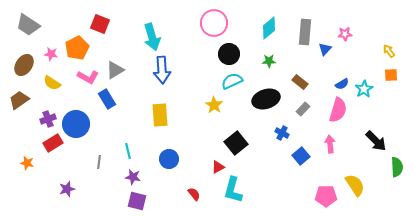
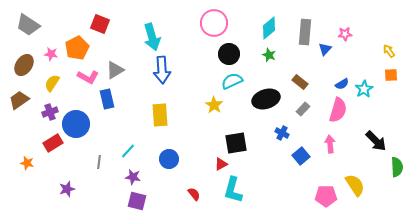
green star at (269, 61): moved 6 px up; rotated 24 degrees clockwise
yellow semicircle at (52, 83): rotated 90 degrees clockwise
blue rectangle at (107, 99): rotated 18 degrees clockwise
purple cross at (48, 119): moved 2 px right, 7 px up
black square at (236, 143): rotated 30 degrees clockwise
cyan line at (128, 151): rotated 56 degrees clockwise
red triangle at (218, 167): moved 3 px right, 3 px up
